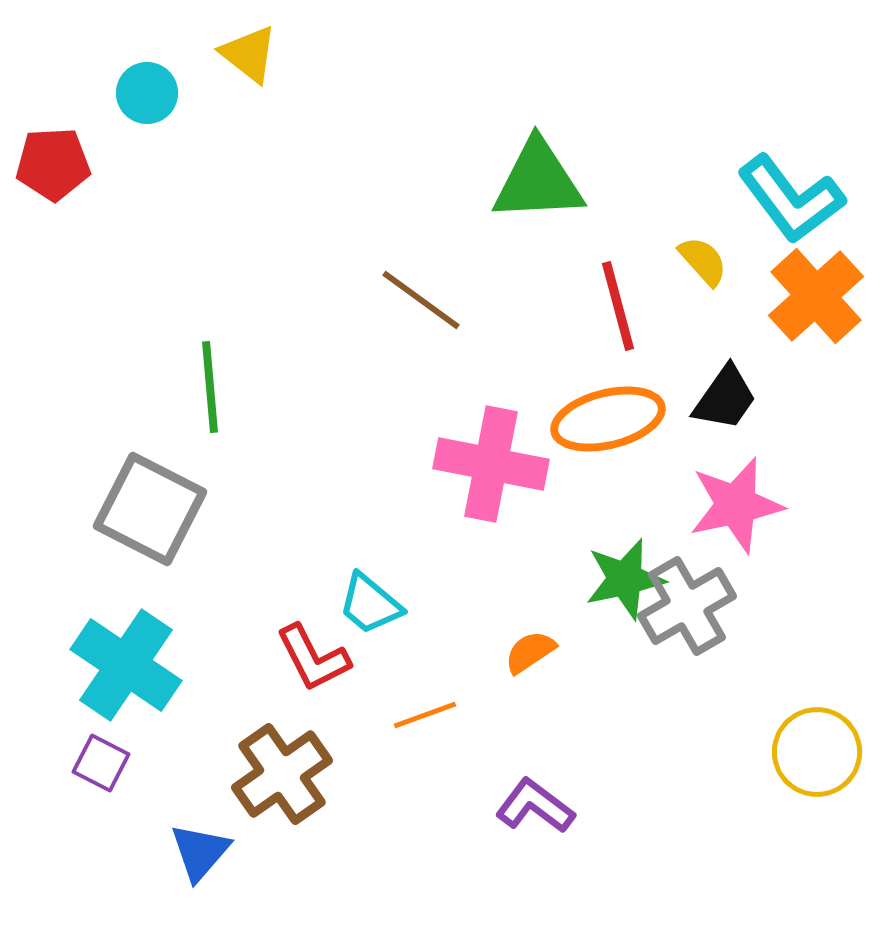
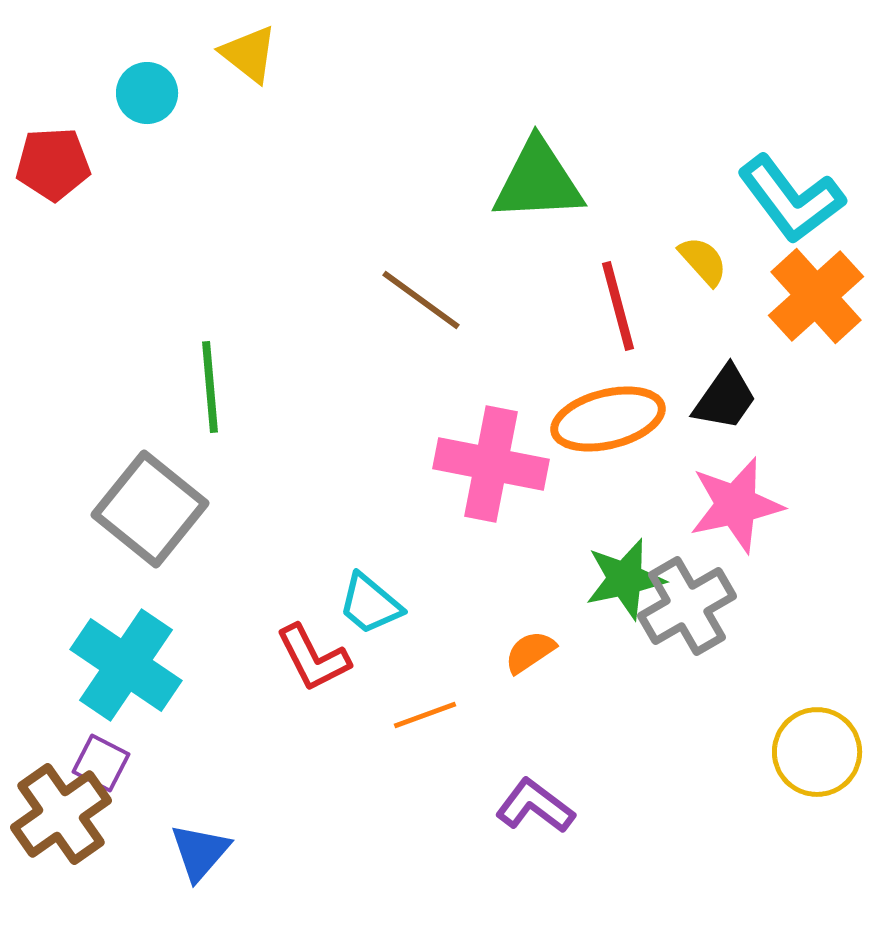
gray square: rotated 12 degrees clockwise
brown cross: moved 221 px left, 40 px down
